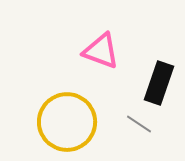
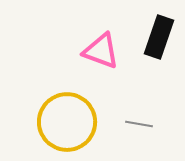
black rectangle: moved 46 px up
gray line: rotated 24 degrees counterclockwise
